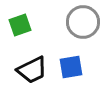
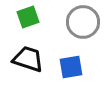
green square: moved 8 px right, 8 px up
black trapezoid: moved 4 px left, 11 px up; rotated 136 degrees counterclockwise
